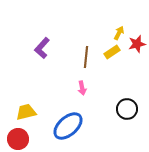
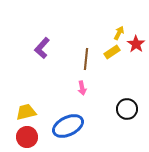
red star: moved 1 px left; rotated 24 degrees counterclockwise
brown line: moved 2 px down
blue ellipse: rotated 16 degrees clockwise
red circle: moved 9 px right, 2 px up
